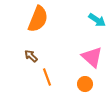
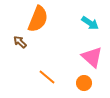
cyan arrow: moved 7 px left, 3 px down
brown arrow: moved 11 px left, 14 px up
orange line: rotated 30 degrees counterclockwise
orange circle: moved 1 px left, 1 px up
